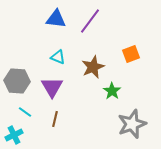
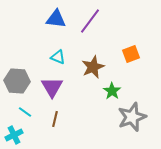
gray star: moved 7 px up
